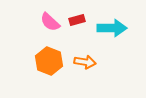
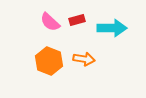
orange arrow: moved 1 px left, 3 px up
